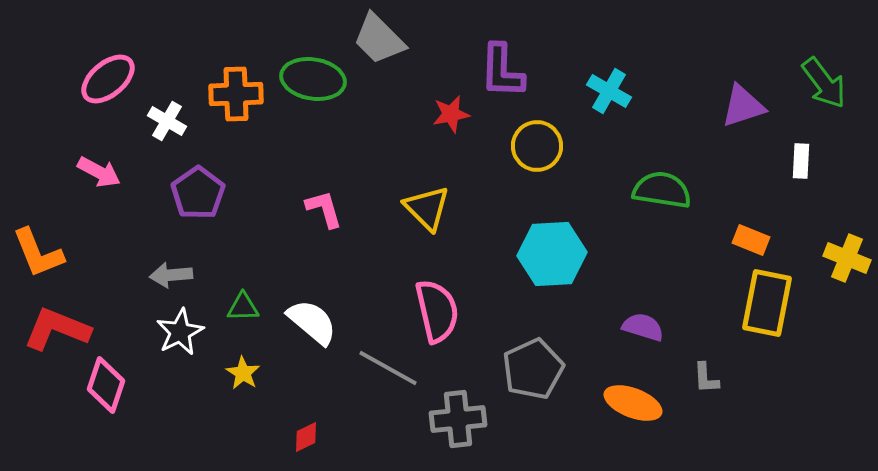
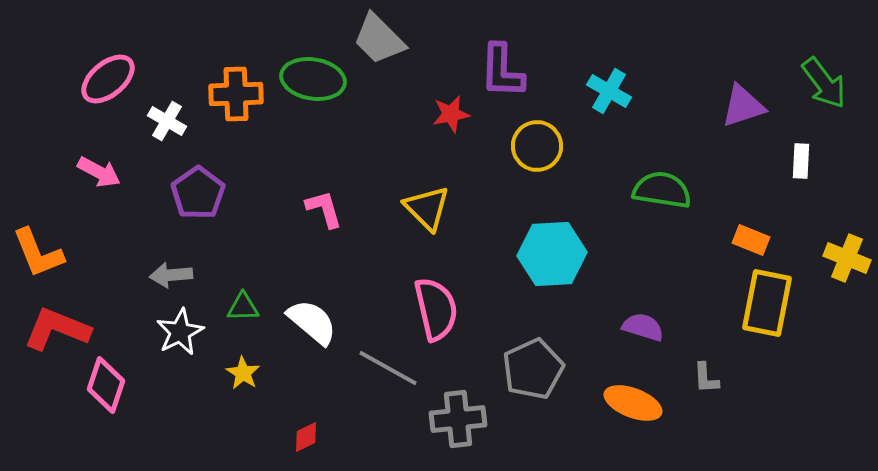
pink semicircle: moved 1 px left, 2 px up
